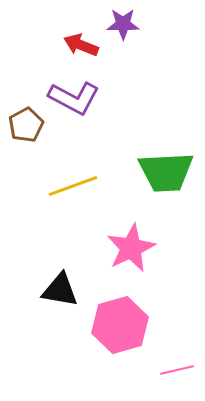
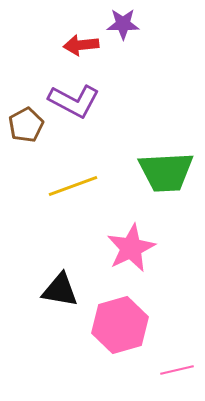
red arrow: rotated 28 degrees counterclockwise
purple L-shape: moved 3 px down
